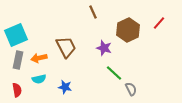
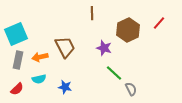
brown line: moved 1 px left, 1 px down; rotated 24 degrees clockwise
cyan square: moved 1 px up
brown trapezoid: moved 1 px left
orange arrow: moved 1 px right, 1 px up
red semicircle: moved 1 px up; rotated 56 degrees clockwise
